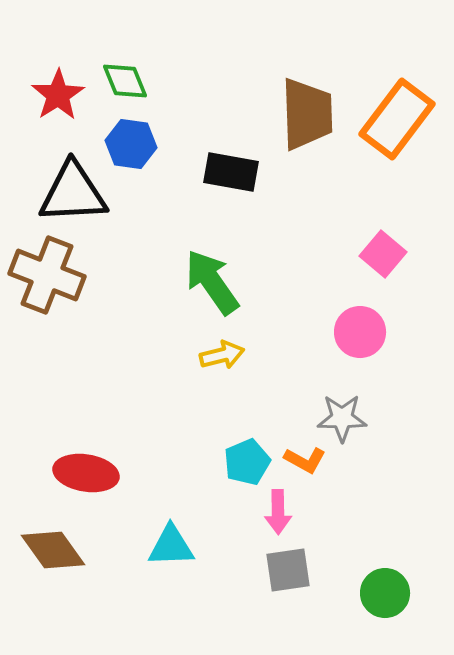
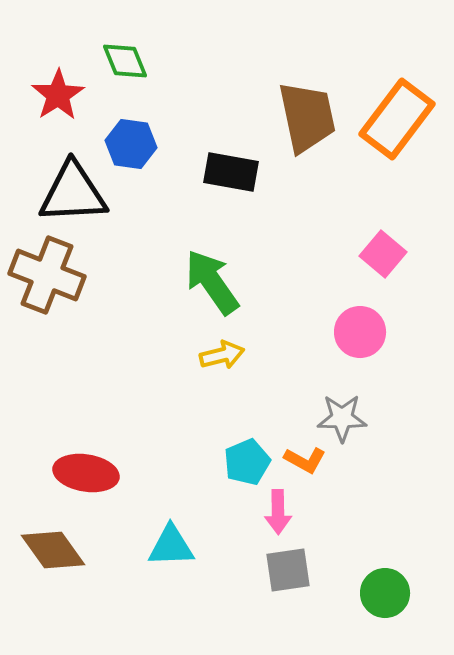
green diamond: moved 20 px up
brown trapezoid: moved 3 px down; rotated 10 degrees counterclockwise
